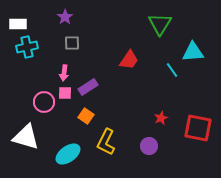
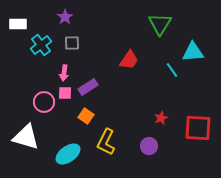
cyan cross: moved 14 px right, 2 px up; rotated 25 degrees counterclockwise
red square: rotated 8 degrees counterclockwise
